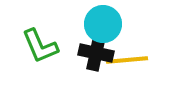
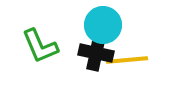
cyan circle: moved 1 px down
